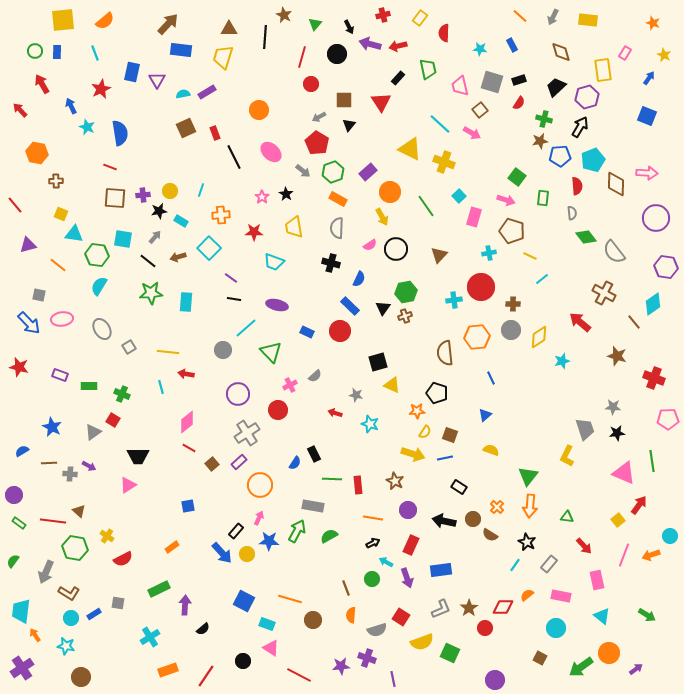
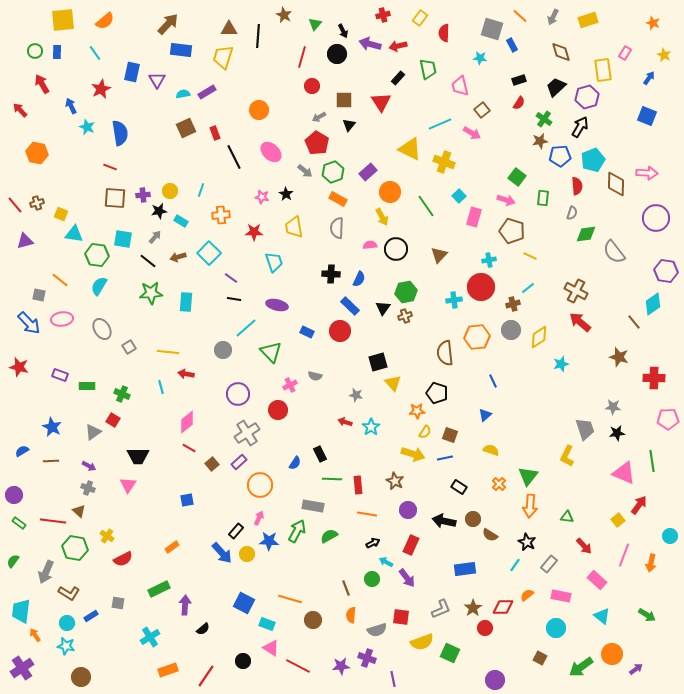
yellow rectangle at (588, 20): rotated 24 degrees counterclockwise
black arrow at (349, 27): moved 6 px left, 4 px down
black line at (265, 37): moved 7 px left, 1 px up
cyan star at (480, 49): moved 9 px down
cyan line at (95, 53): rotated 14 degrees counterclockwise
gray square at (492, 82): moved 53 px up
red circle at (311, 84): moved 1 px right, 2 px down
brown square at (480, 110): moved 2 px right
green cross at (544, 119): rotated 21 degrees clockwise
cyan line at (440, 124): rotated 65 degrees counterclockwise
gray arrow at (303, 171): moved 2 px right
brown cross at (56, 181): moved 19 px left, 22 px down; rotated 16 degrees counterclockwise
pink star at (262, 197): rotated 24 degrees counterclockwise
gray semicircle at (572, 213): rotated 24 degrees clockwise
green diamond at (586, 237): moved 3 px up; rotated 60 degrees counterclockwise
purple triangle at (28, 245): moved 3 px left, 4 px up
pink semicircle at (370, 245): rotated 152 degrees counterclockwise
cyan square at (209, 248): moved 5 px down
cyan cross at (489, 253): moved 7 px down
cyan trapezoid at (274, 262): rotated 130 degrees counterclockwise
black cross at (331, 263): moved 11 px down; rotated 12 degrees counterclockwise
orange line at (58, 265): moved 2 px right, 15 px down
purple hexagon at (666, 267): moved 4 px down
cyan line at (542, 279): moved 14 px left, 9 px down
brown cross at (604, 293): moved 28 px left, 2 px up
brown cross at (513, 304): rotated 16 degrees counterclockwise
brown star at (617, 356): moved 2 px right, 1 px down
cyan star at (562, 361): moved 1 px left, 3 px down
gray semicircle at (315, 376): rotated 56 degrees clockwise
blue line at (491, 378): moved 2 px right, 3 px down
red cross at (654, 378): rotated 20 degrees counterclockwise
yellow triangle at (392, 385): moved 1 px right, 2 px up; rotated 24 degrees clockwise
green rectangle at (89, 386): moved 2 px left
red arrow at (335, 413): moved 10 px right, 9 px down
cyan star at (370, 424): moved 1 px right, 3 px down; rotated 18 degrees clockwise
black rectangle at (314, 454): moved 6 px right
brown line at (49, 463): moved 2 px right, 2 px up
gray cross at (70, 474): moved 18 px right, 14 px down; rotated 16 degrees clockwise
pink triangle at (128, 485): rotated 24 degrees counterclockwise
blue square at (188, 506): moved 1 px left, 6 px up
orange cross at (497, 507): moved 2 px right, 23 px up
orange line at (373, 518): moved 6 px left, 4 px up
orange arrow at (651, 555): moved 8 px down; rotated 60 degrees counterclockwise
blue rectangle at (441, 570): moved 24 px right, 1 px up
purple arrow at (407, 578): rotated 18 degrees counterclockwise
pink rectangle at (597, 580): rotated 36 degrees counterclockwise
blue square at (244, 601): moved 2 px down
brown star at (469, 608): moved 4 px right
blue rectangle at (94, 614): moved 3 px left, 2 px down
red square at (401, 617): rotated 24 degrees counterclockwise
cyan circle at (71, 618): moved 4 px left, 5 px down
orange circle at (609, 653): moved 3 px right, 1 px down
red line at (299, 675): moved 1 px left, 9 px up
